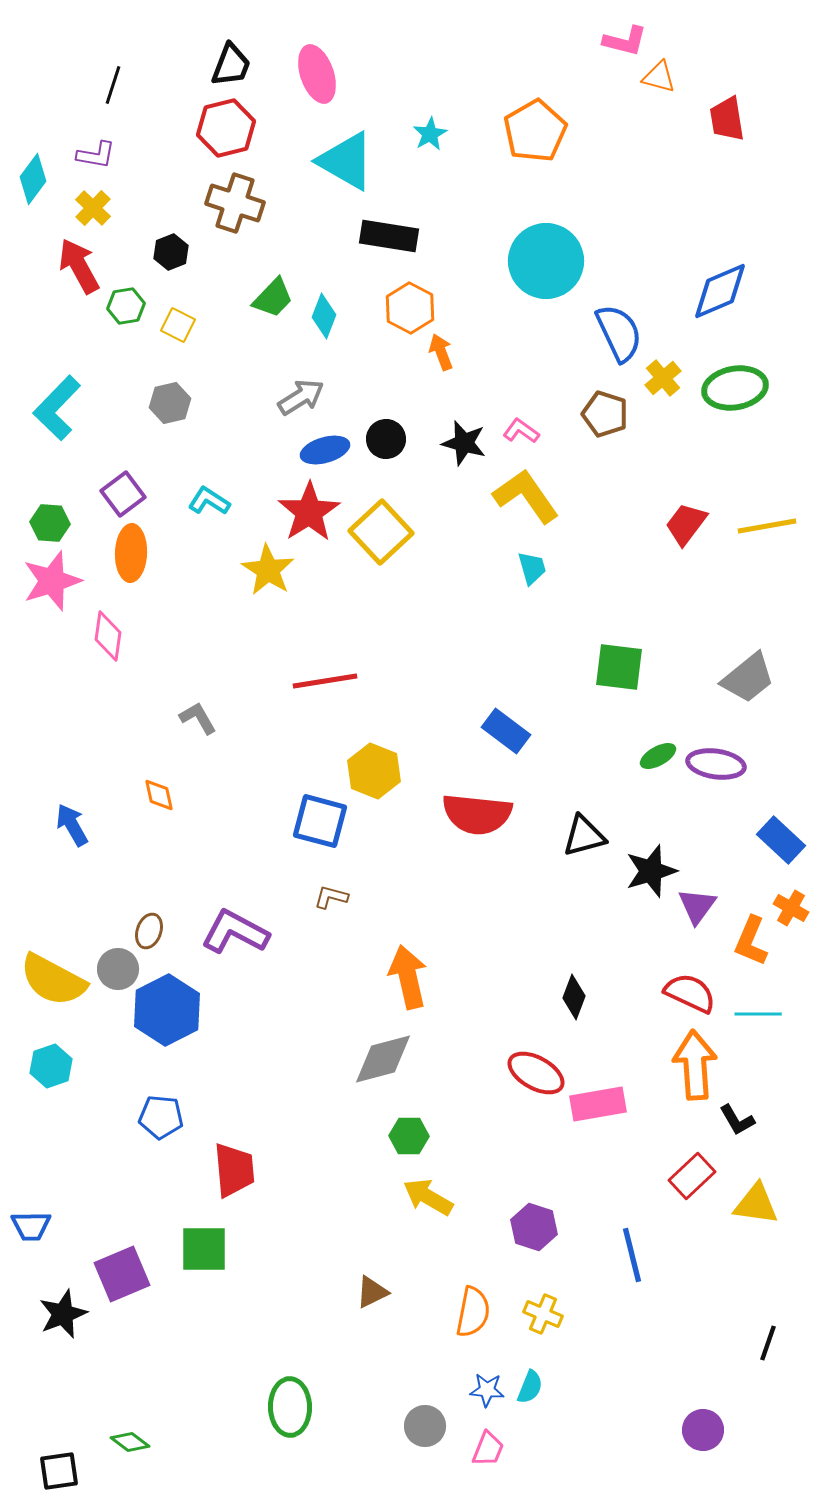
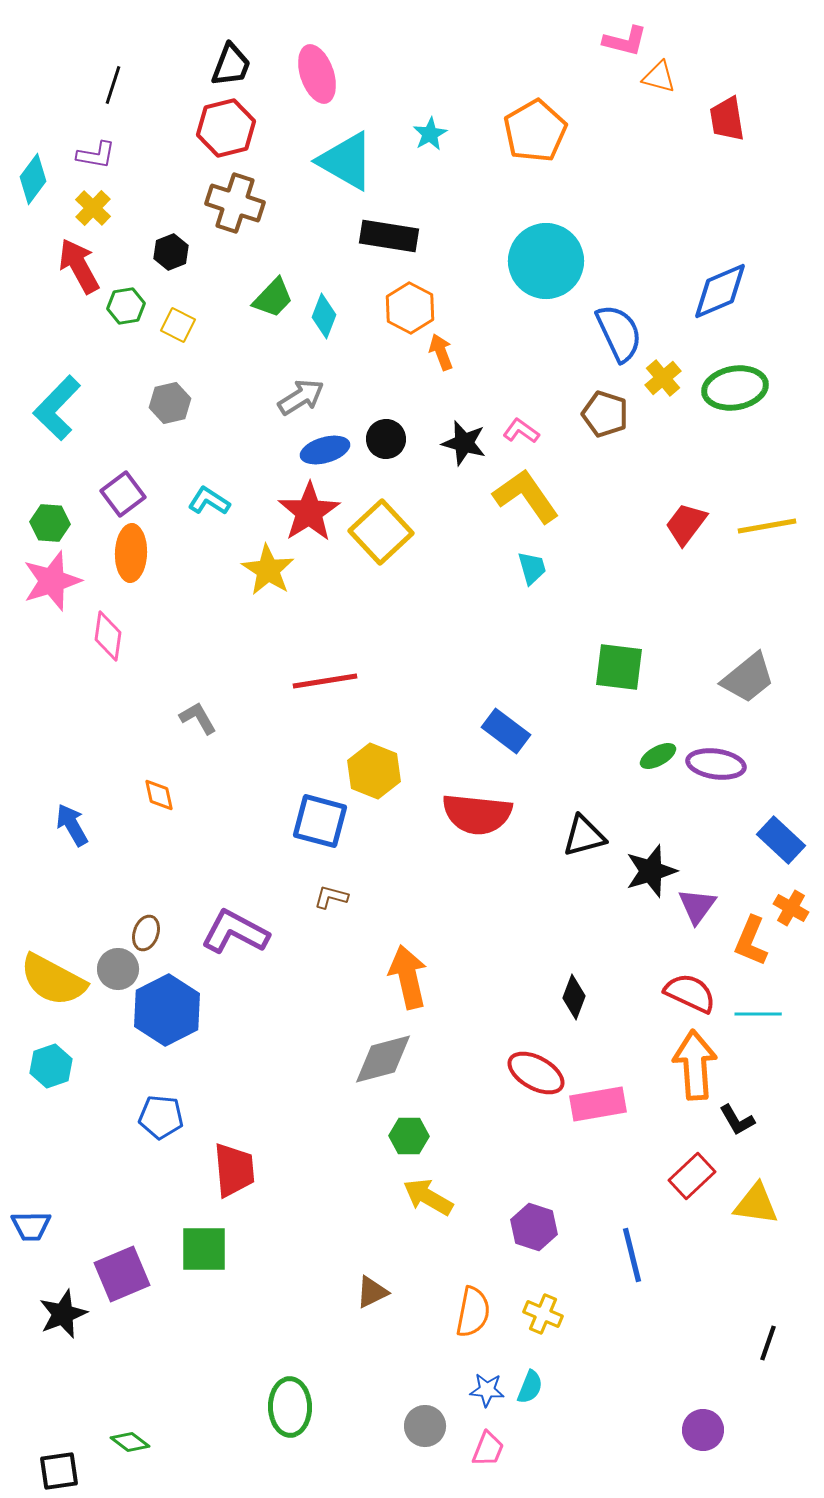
brown ellipse at (149, 931): moved 3 px left, 2 px down
